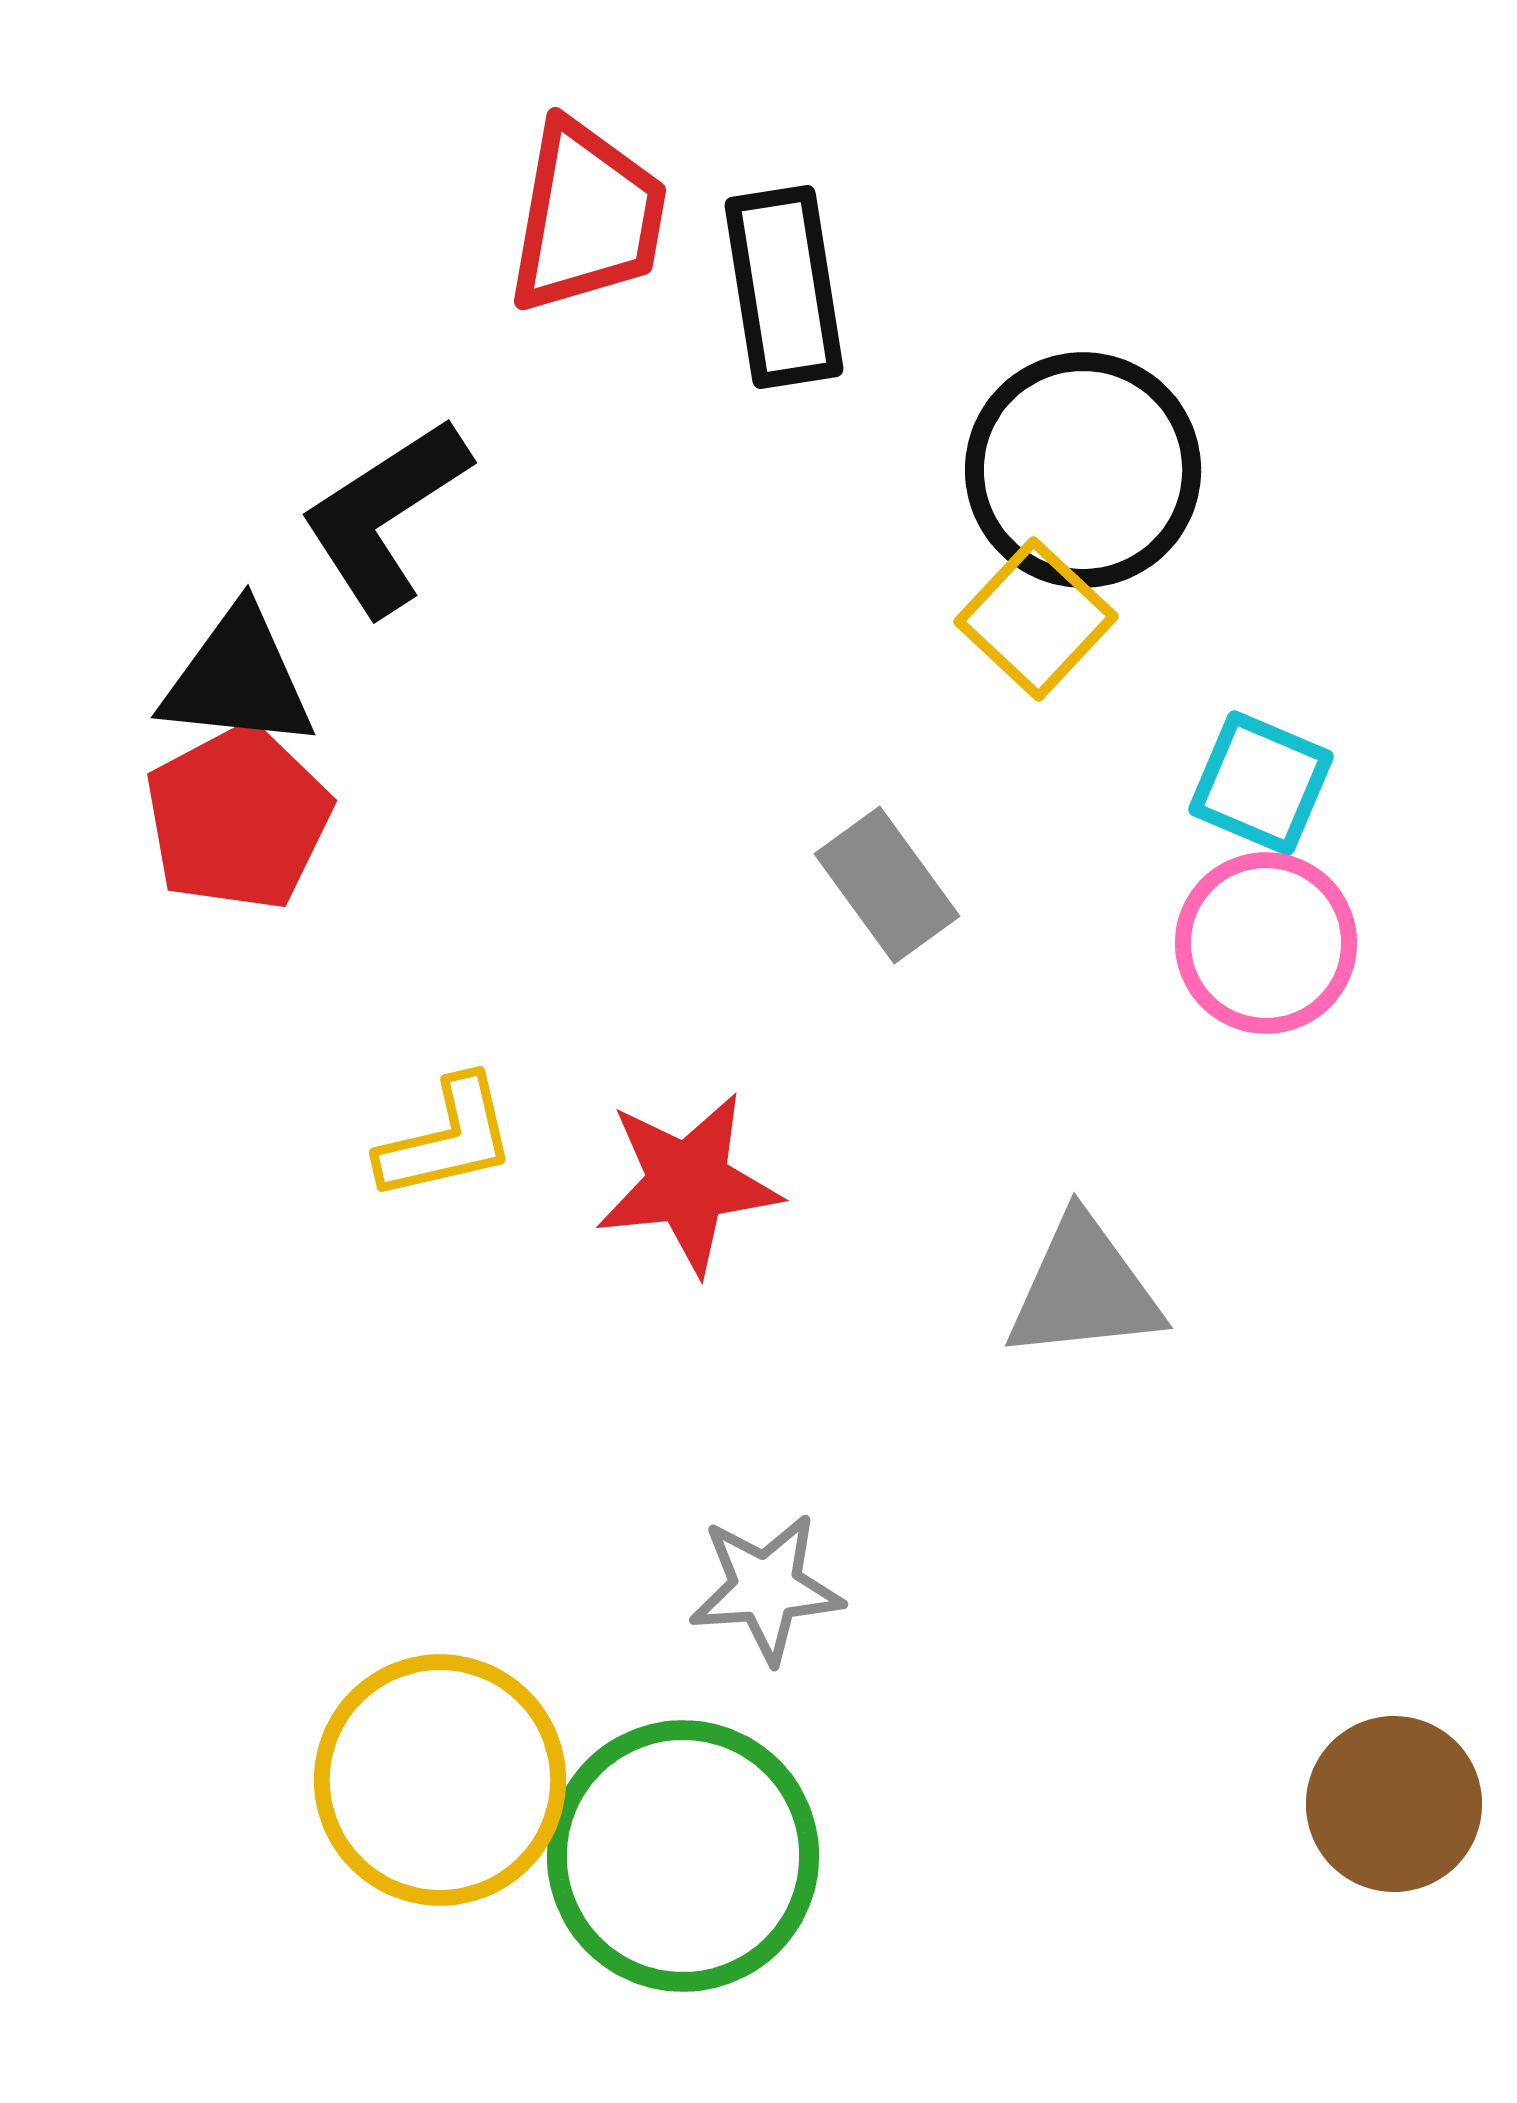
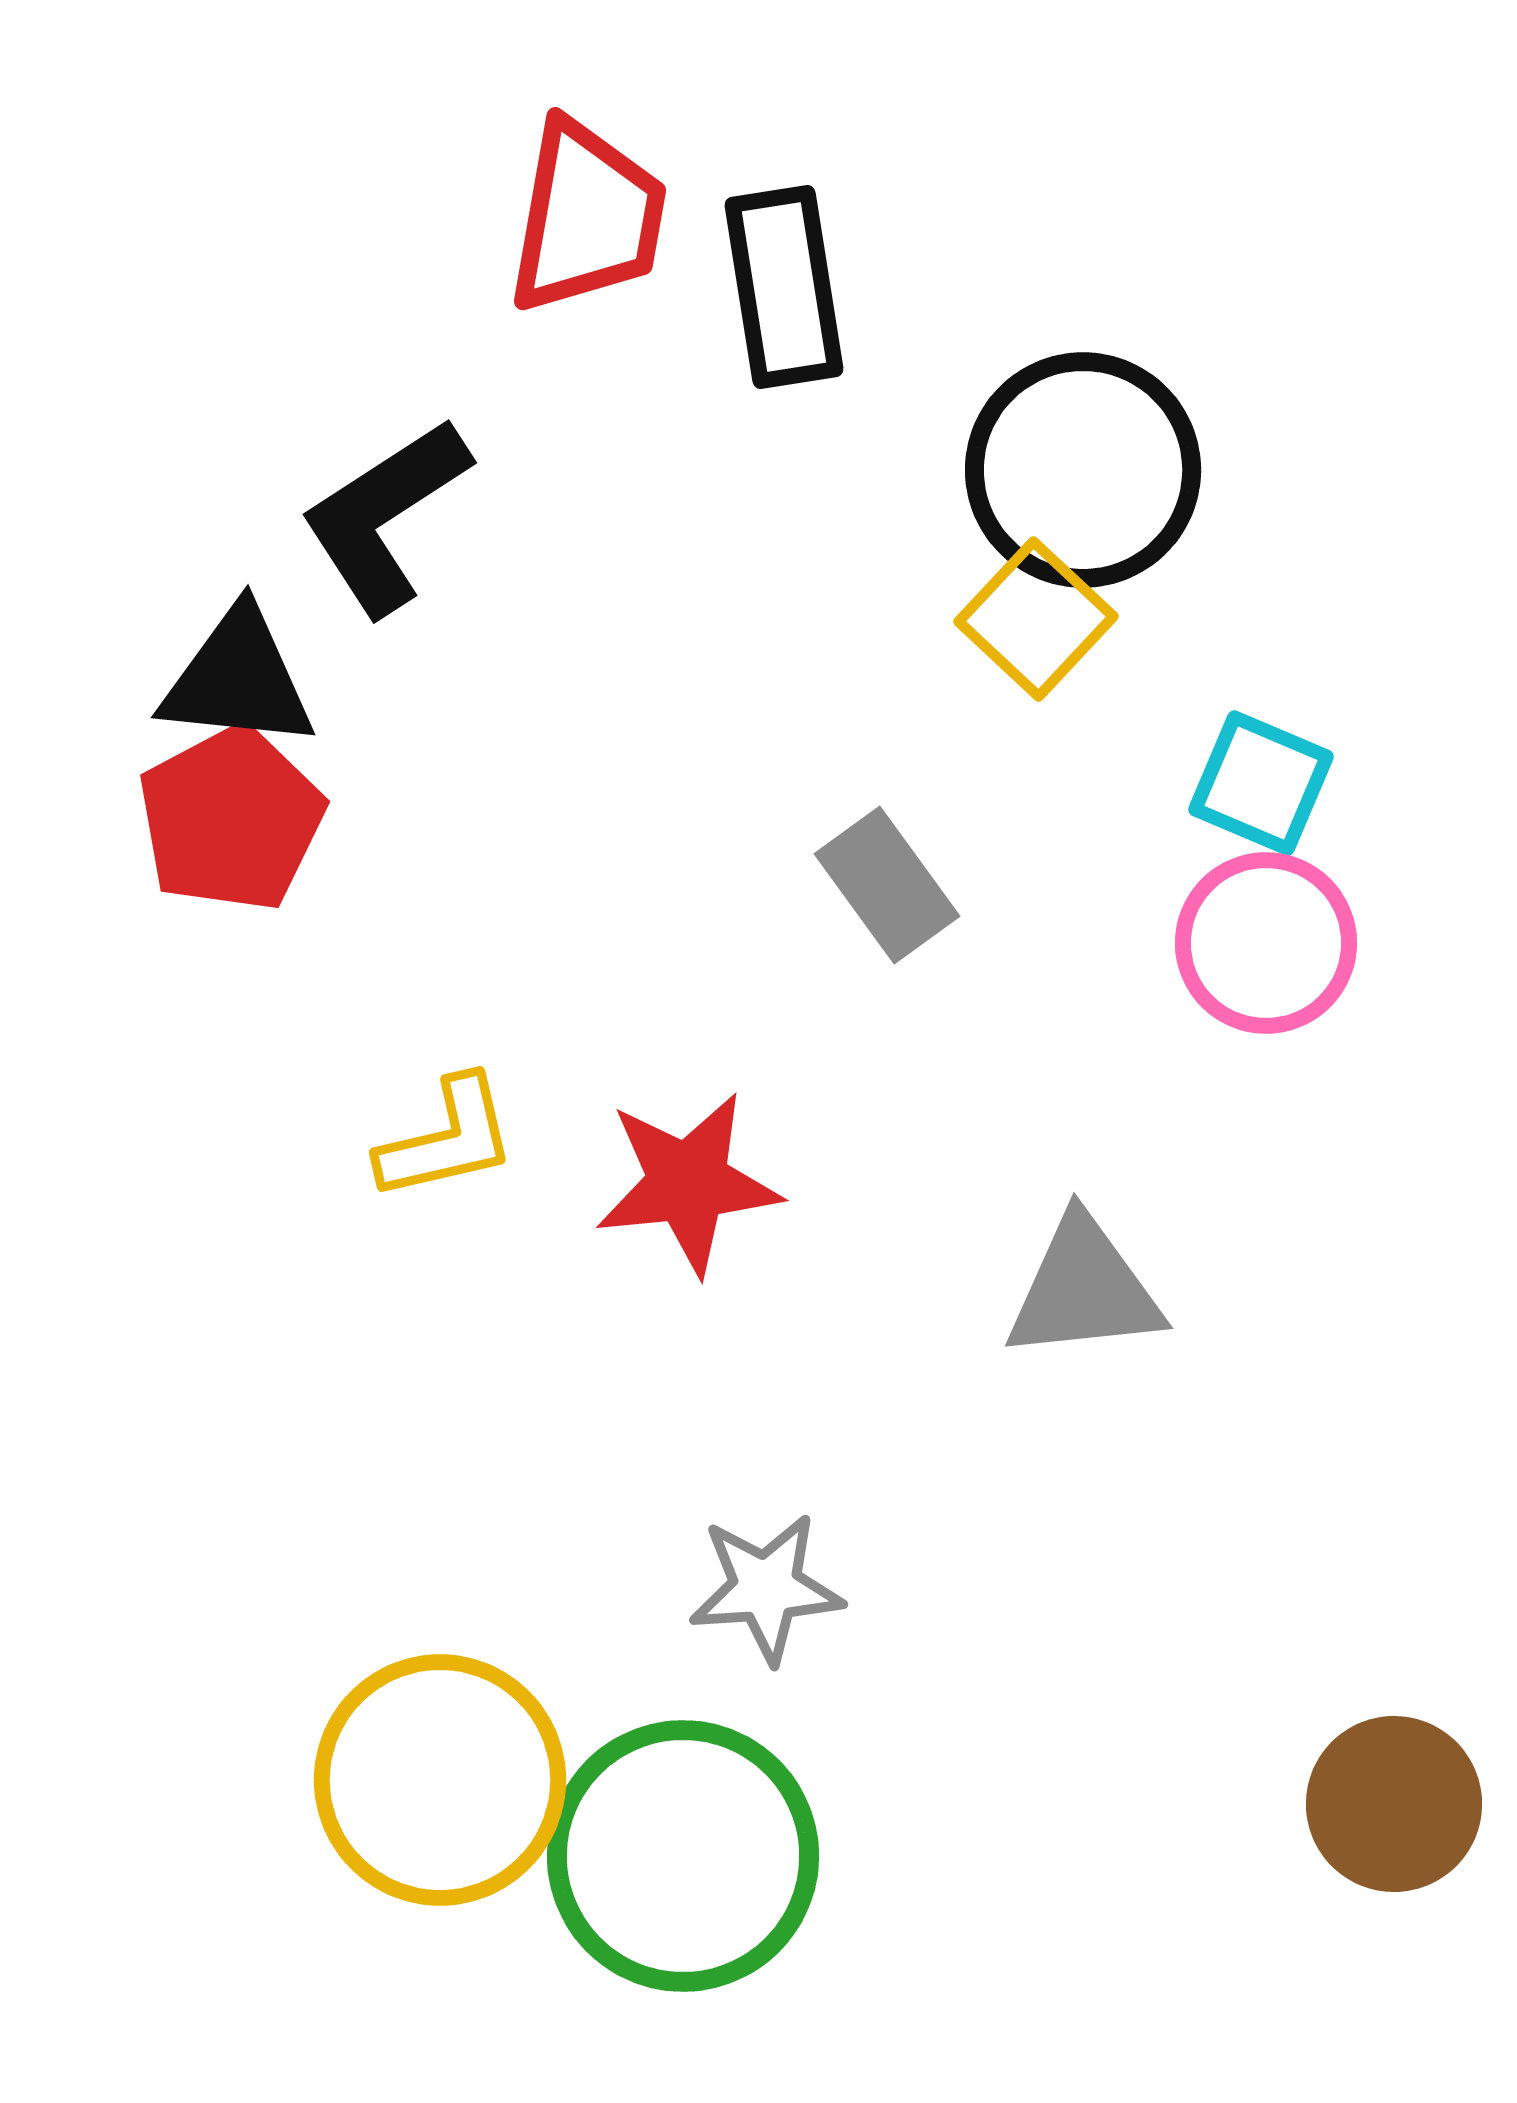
red pentagon: moved 7 px left, 1 px down
